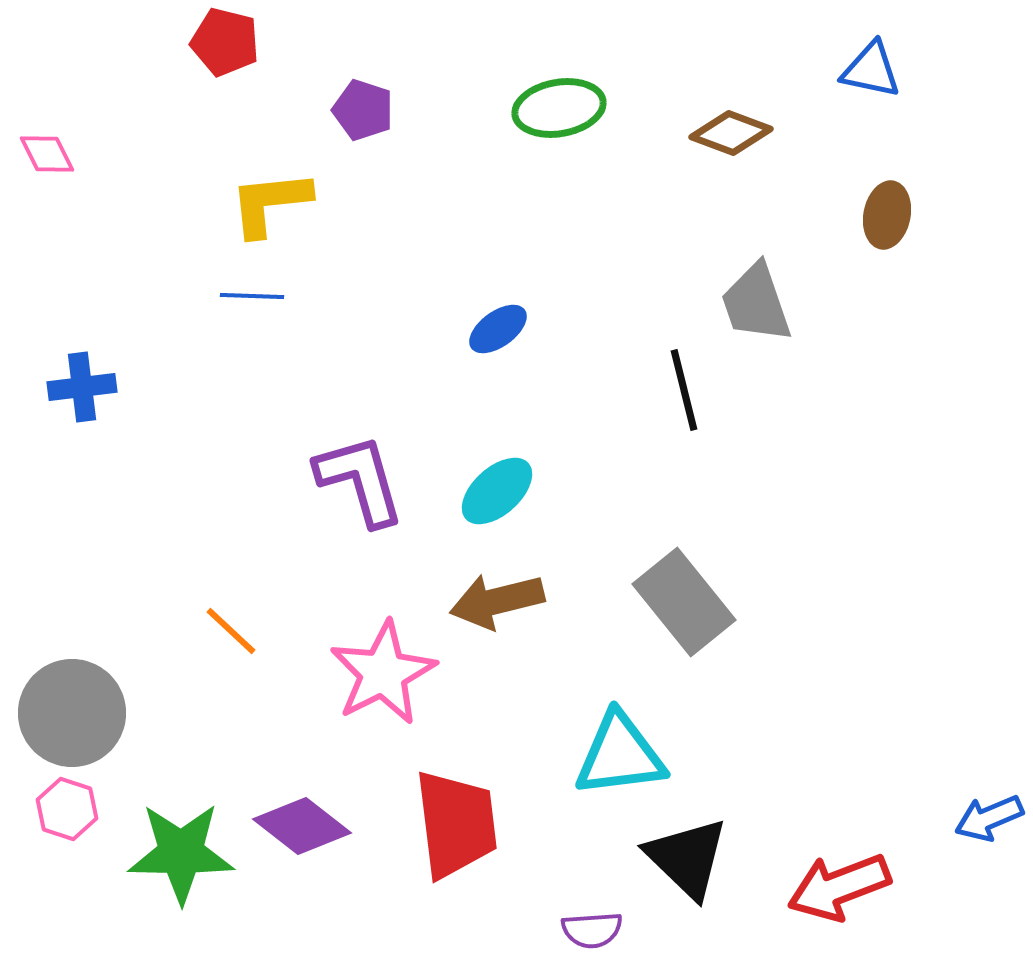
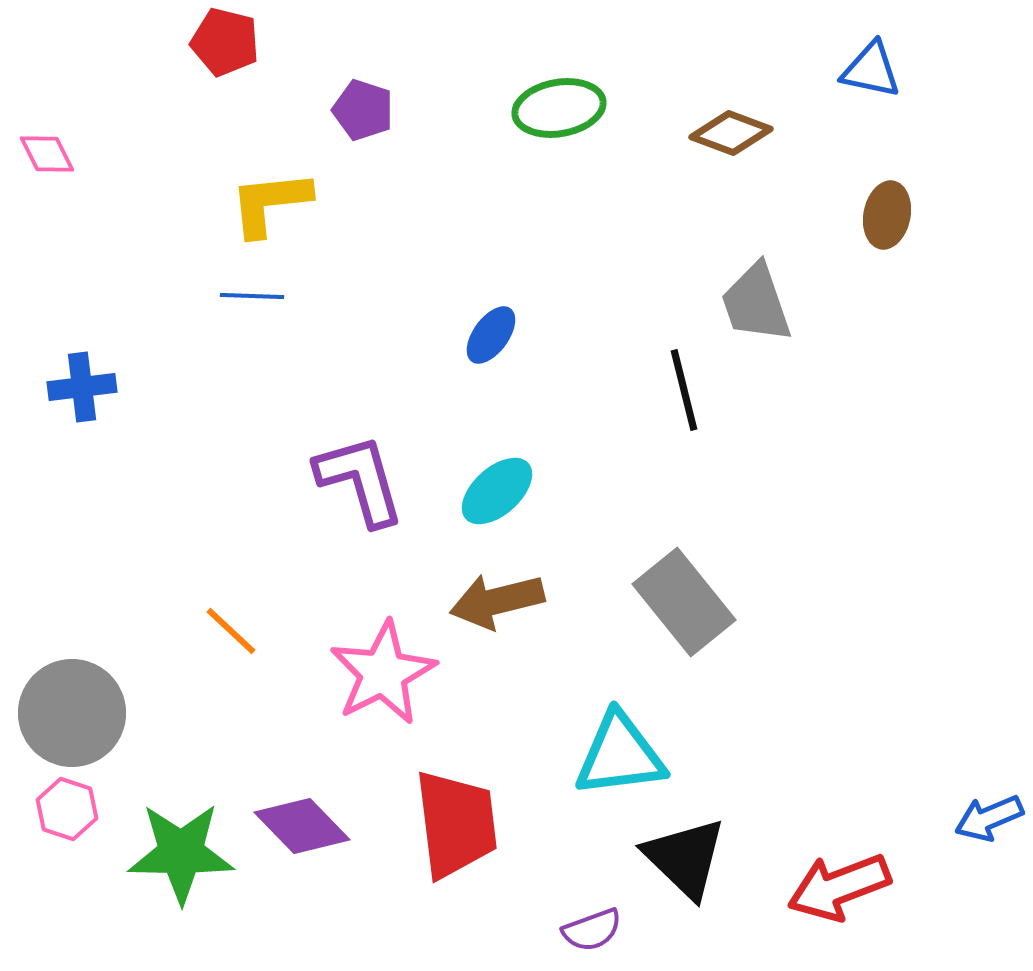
blue ellipse: moved 7 px left, 6 px down; rotated 18 degrees counterclockwise
purple diamond: rotated 8 degrees clockwise
black triangle: moved 2 px left
purple semicircle: rotated 16 degrees counterclockwise
